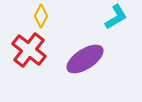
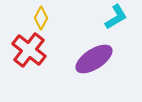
yellow diamond: moved 2 px down
purple ellipse: moved 9 px right
